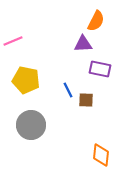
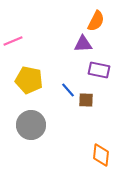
purple rectangle: moved 1 px left, 1 px down
yellow pentagon: moved 3 px right
blue line: rotated 14 degrees counterclockwise
